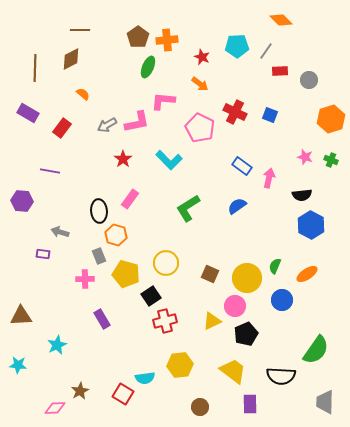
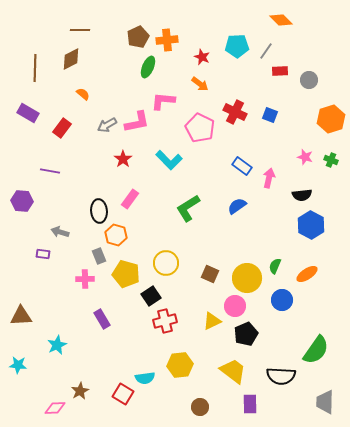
brown pentagon at (138, 37): rotated 10 degrees clockwise
